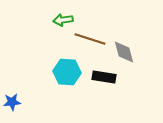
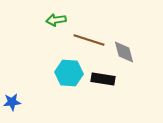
green arrow: moved 7 px left
brown line: moved 1 px left, 1 px down
cyan hexagon: moved 2 px right, 1 px down
black rectangle: moved 1 px left, 2 px down
